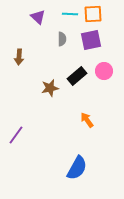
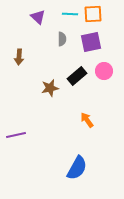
purple square: moved 2 px down
purple line: rotated 42 degrees clockwise
